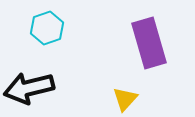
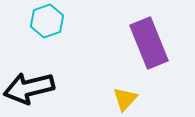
cyan hexagon: moved 7 px up
purple rectangle: rotated 6 degrees counterclockwise
